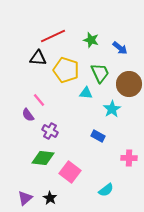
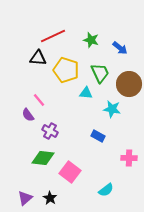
cyan star: rotated 30 degrees counterclockwise
